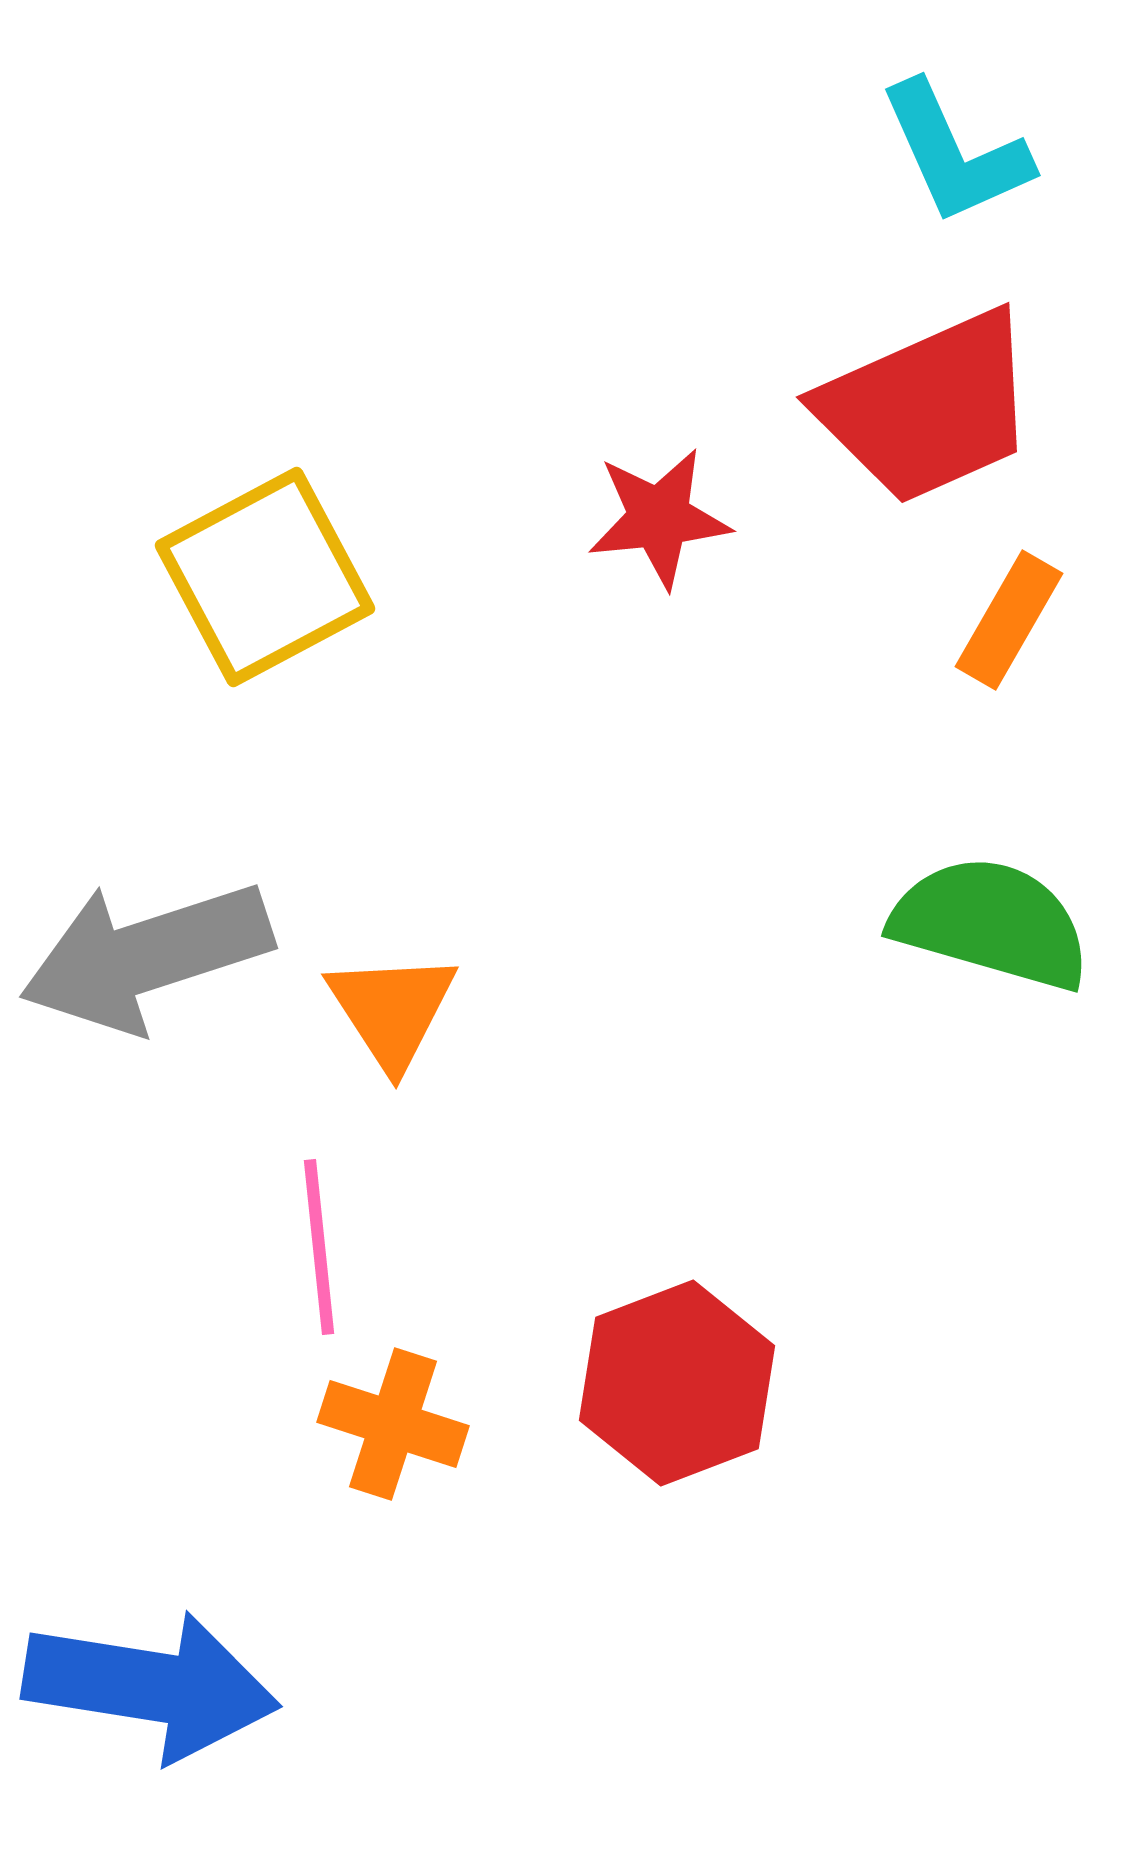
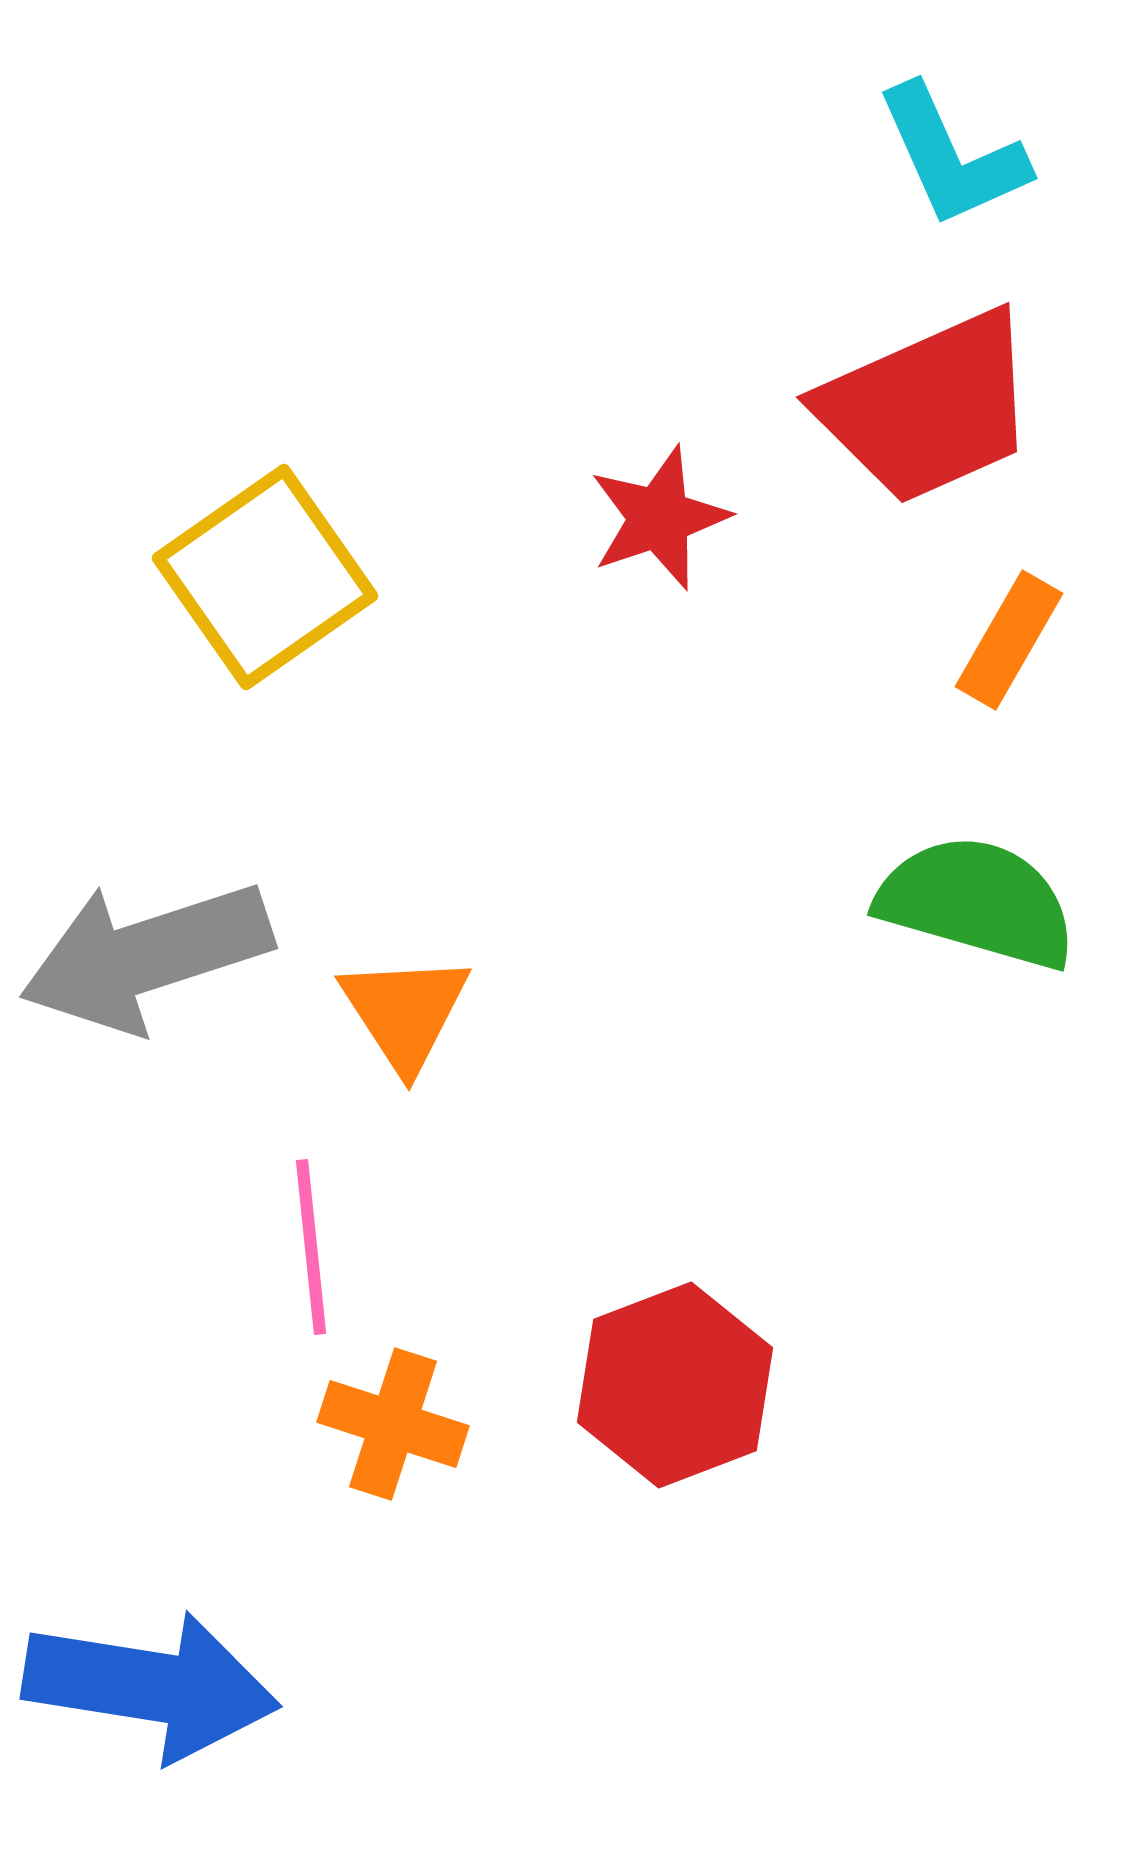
cyan L-shape: moved 3 px left, 3 px down
red star: rotated 13 degrees counterclockwise
yellow square: rotated 7 degrees counterclockwise
orange rectangle: moved 20 px down
green semicircle: moved 14 px left, 21 px up
orange triangle: moved 13 px right, 2 px down
pink line: moved 8 px left
red hexagon: moved 2 px left, 2 px down
